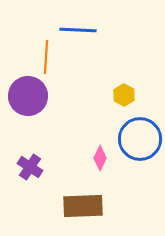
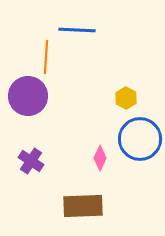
blue line: moved 1 px left
yellow hexagon: moved 2 px right, 3 px down
purple cross: moved 1 px right, 6 px up
